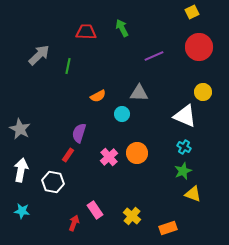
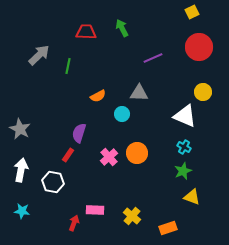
purple line: moved 1 px left, 2 px down
yellow triangle: moved 1 px left, 3 px down
pink rectangle: rotated 54 degrees counterclockwise
